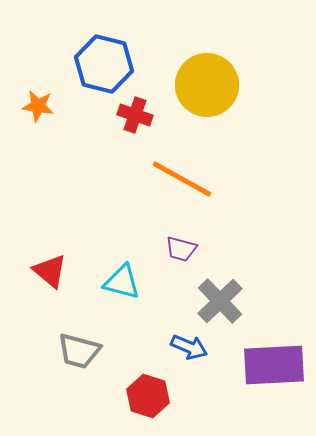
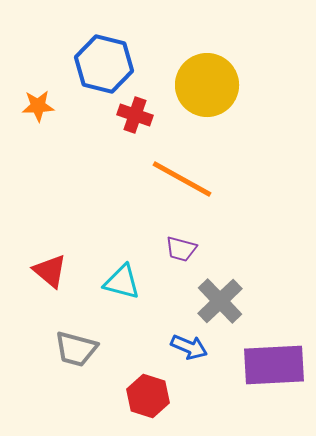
orange star: rotated 12 degrees counterclockwise
gray trapezoid: moved 3 px left, 2 px up
